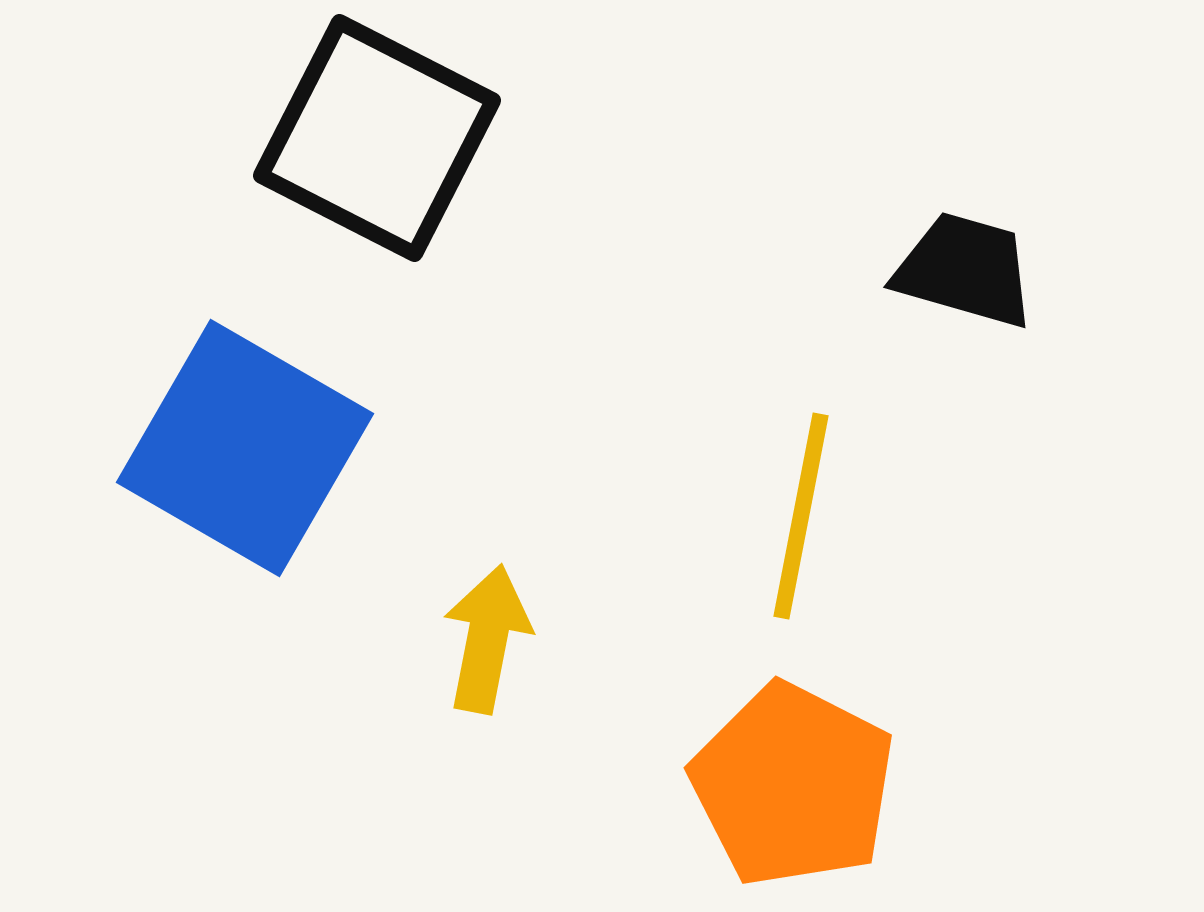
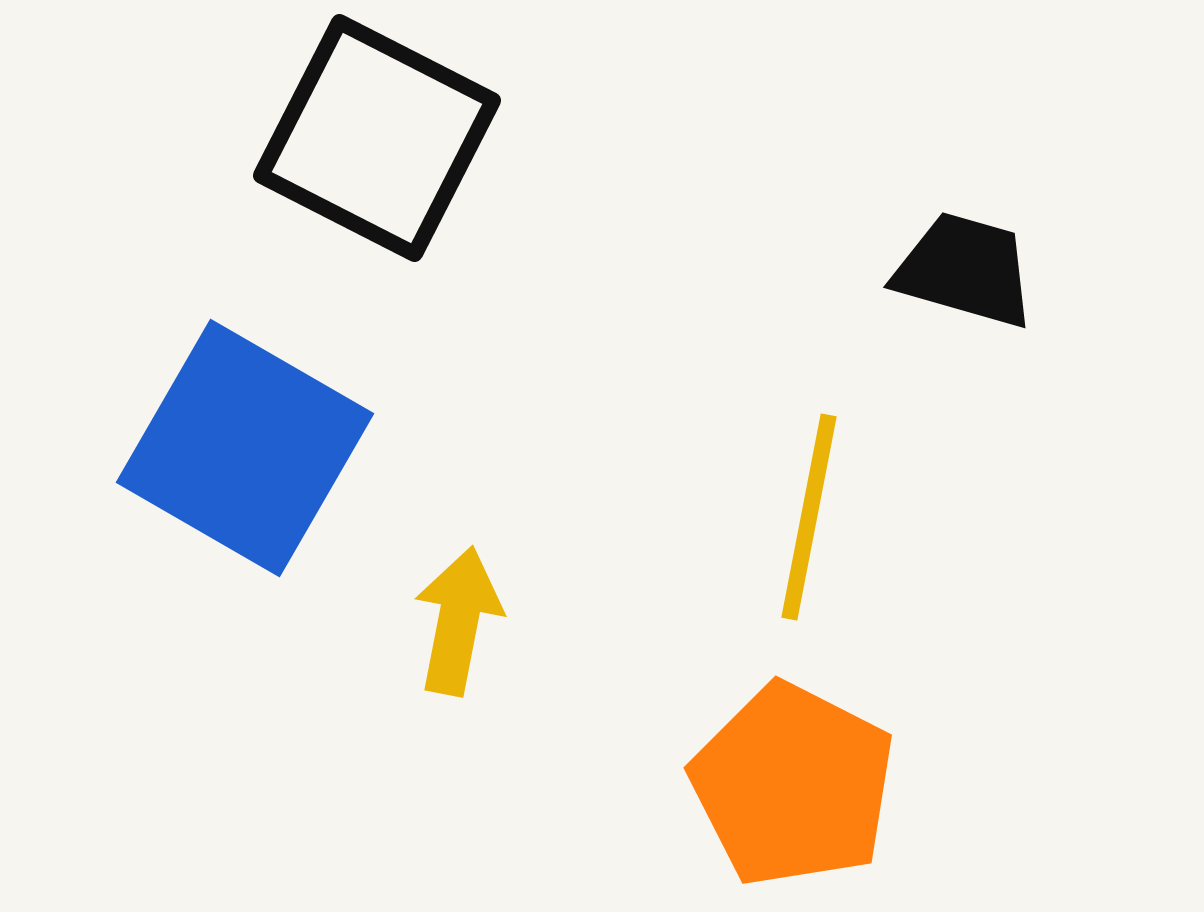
yellow line: moved 8 px right, 1 px down
yellow arrow: moved 29 px left, 18 px up
